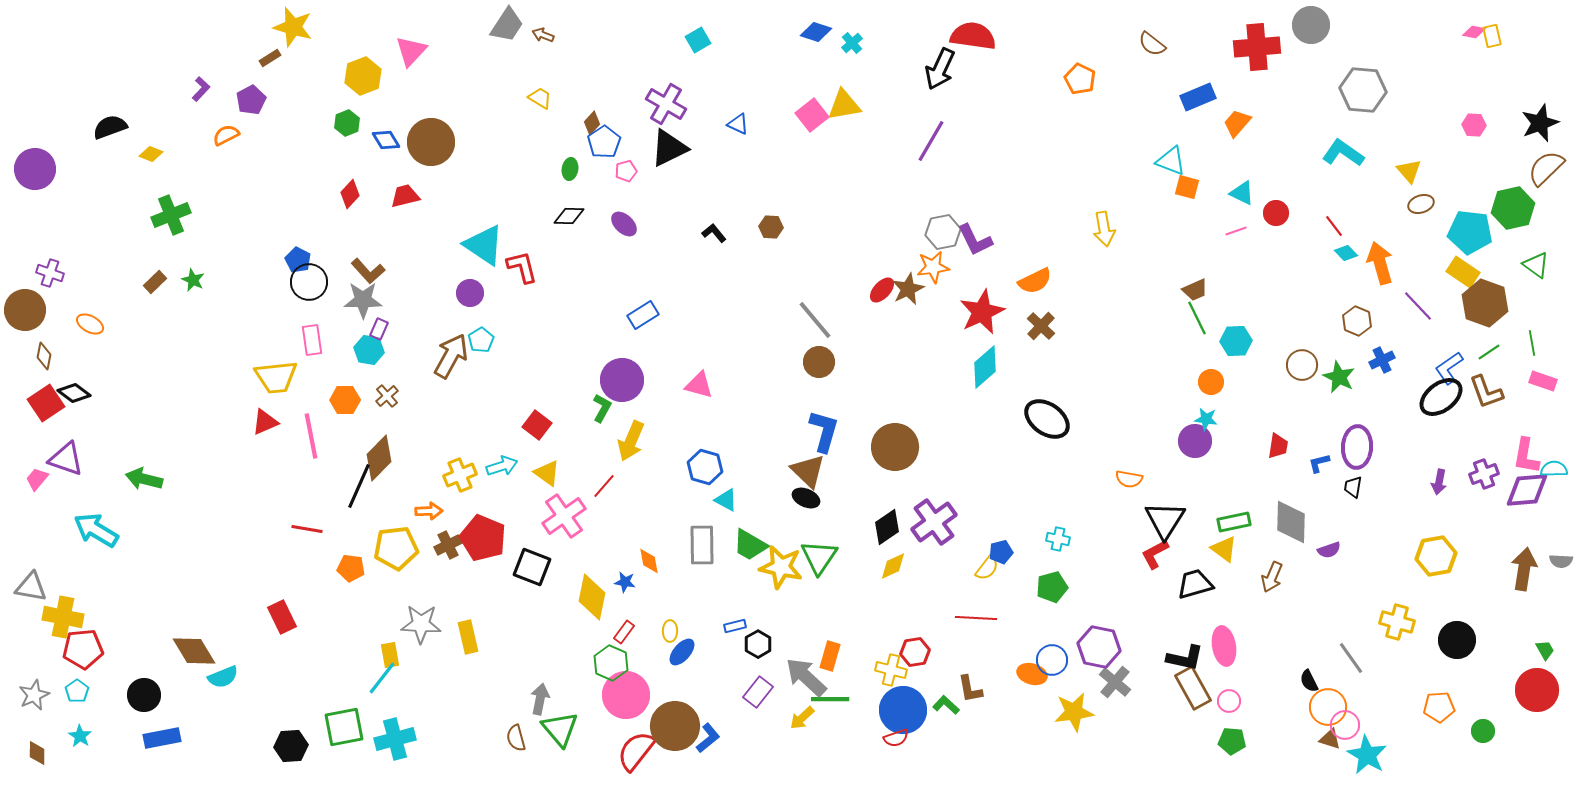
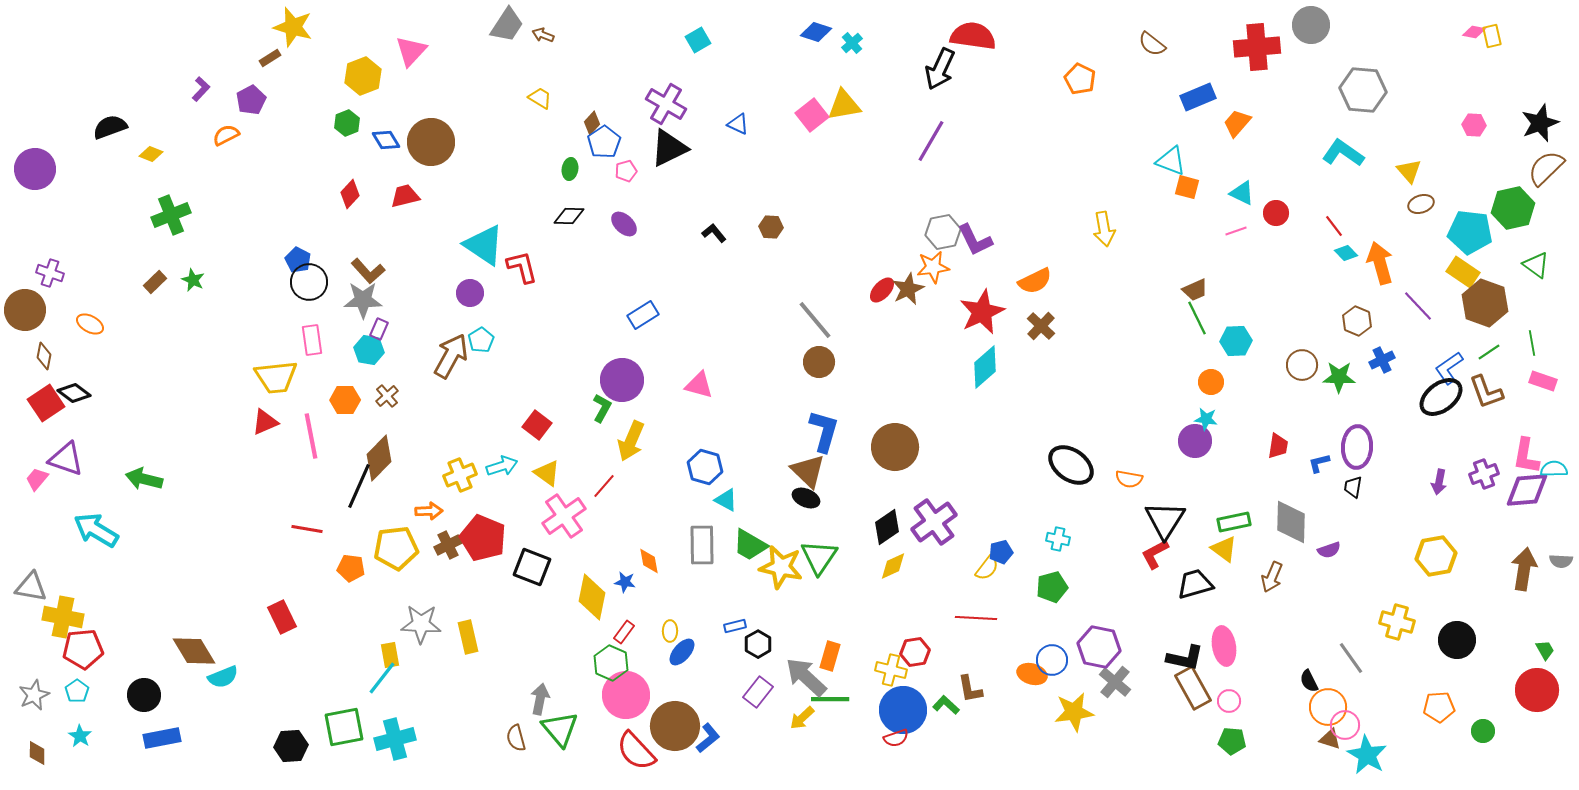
green star at (1339, 377): rotated 24 degrees counterclockwise
black ellipse at (1047, 419): moved 24 px right, 46 px down
red semicircle at (636, 751): rotated 81 degrees counterclockwise
